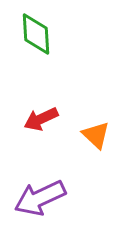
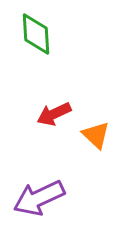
red arrow: moved 13 px right, 5 px up
purple arrow: moved 1 px left
